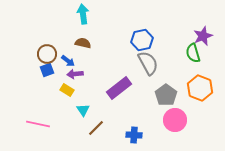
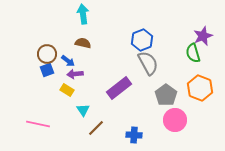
blue hexagon: rotated 10 degrees counterclockwise
